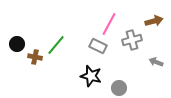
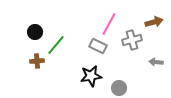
brown arrow: moved 1 px down
black circle: moved 18 px right, 12 px up
brown cross: moved 2 px right, 4 px down; rotated 16 degrees counterclockwise
gray arrow: rotated 16 degrees counterclockwise
black star: rotated 25 degrees counterclockwise
